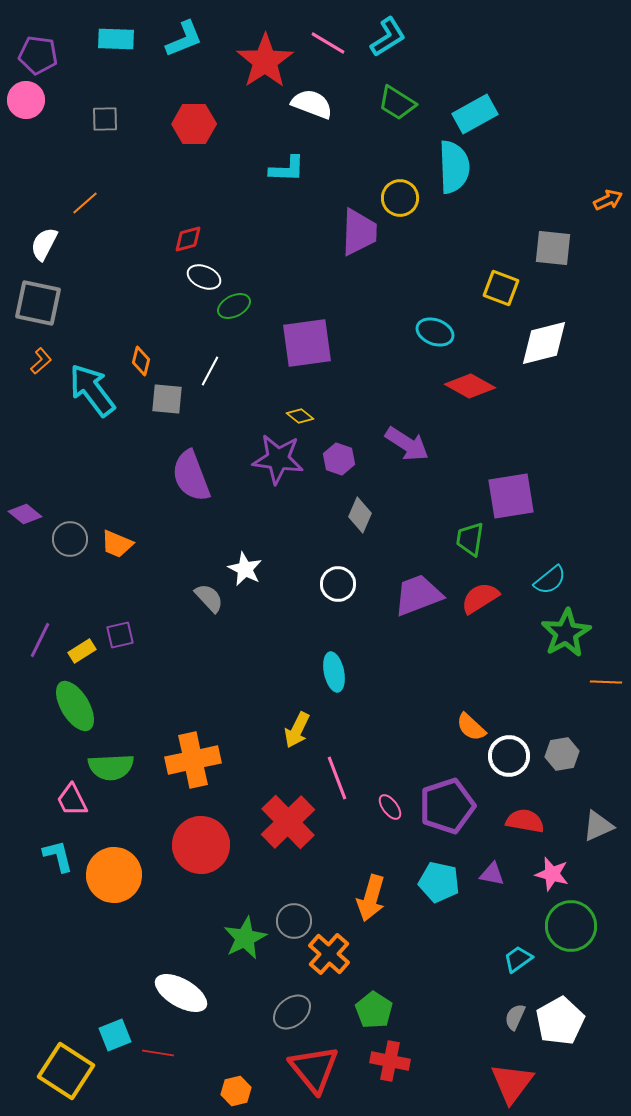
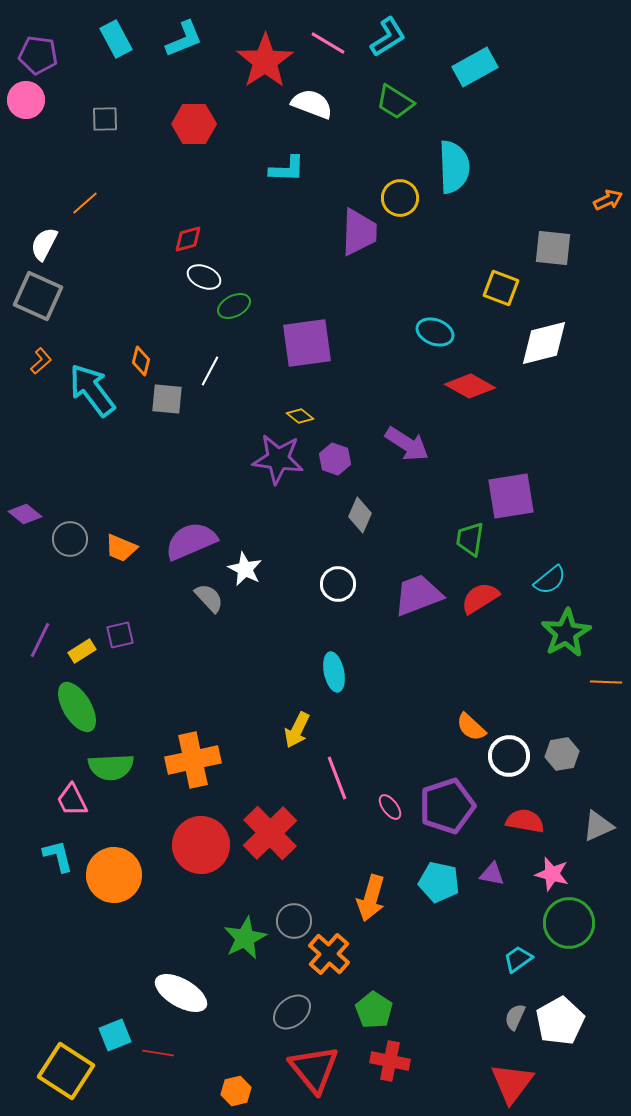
cyan rectangle at (116, 39): rotated 60 degrees clockwise
green trapezoid at (397, 103): moved 2 px left, 1 px up
cyan rectangle at (475, 114): moved 47 px up
gray square at (38, 303): moved 7 px up; rotated 12 degrees clockwise
purple hexagon at (339, 459): moved 4 px left
purple semicircle at (191, 476): moved 65 px down; rotated 88 degrees clockwise
orange trapezoid at (117, 544): moved 4 px right, 4 px down
green ellipse at (75, 706): moved 2 px right, 1 px down
red cross at (288, 822): moved 18 px left, 11 px down
green circle at (571, 926): moved 2 px left, 3 px up
